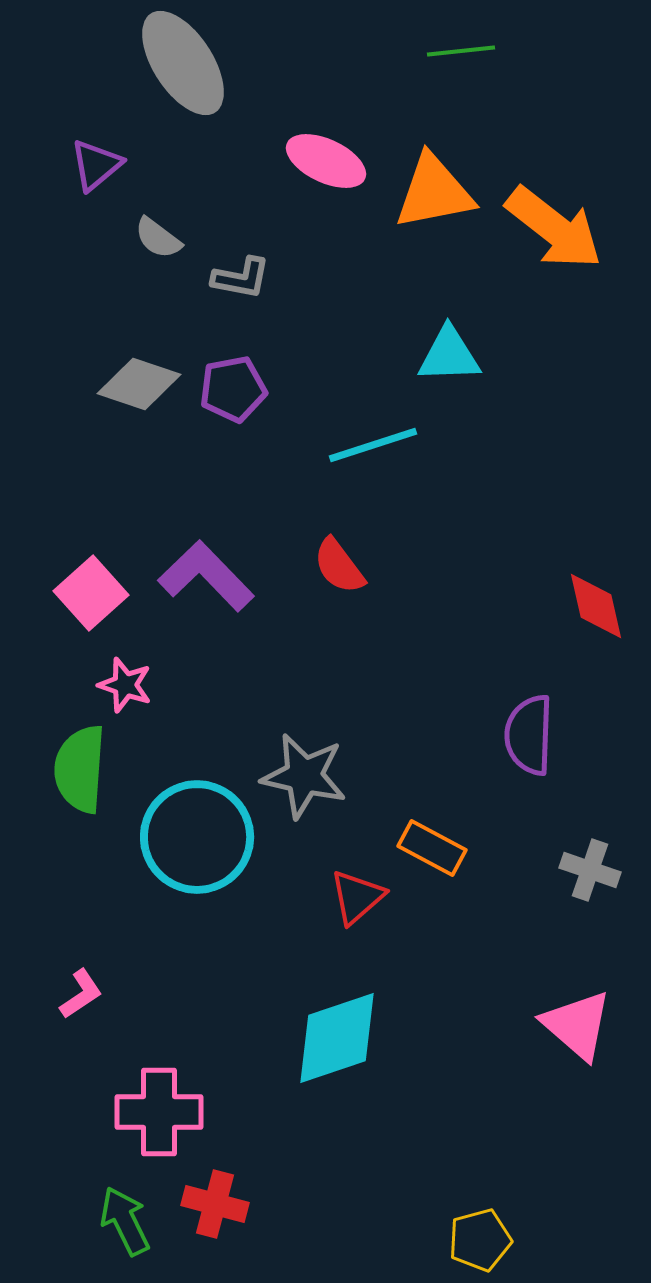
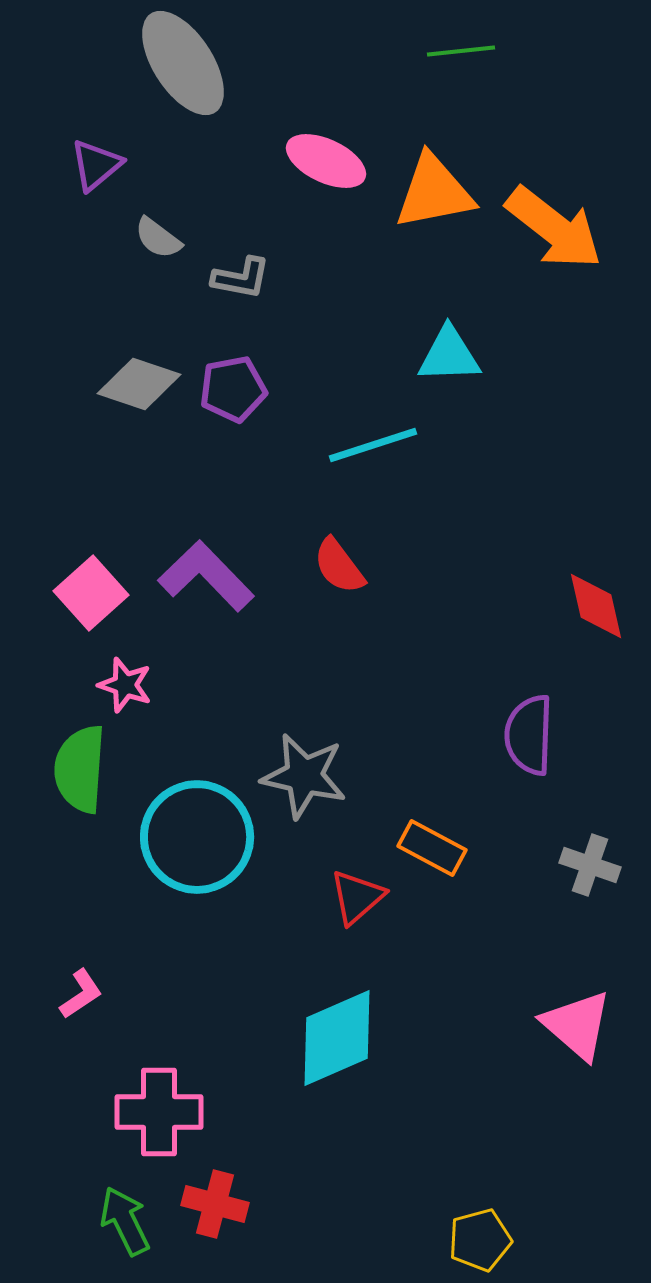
gray cross: moved 5 px up
cyan diamond: rotated 5 degrees counterclockwise
